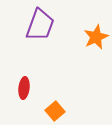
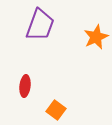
red ellipse: moved 1 px right, 2 px up
orange square: moved 1 px right, 1 px up; rotated 12 degrees counterclockwise
